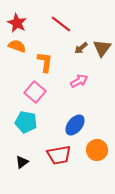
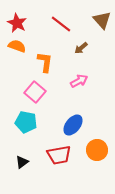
brown triangle: moved 28 px up; rotated 18 degrees counterclockwise
blue ellipse: moved 2 px left
